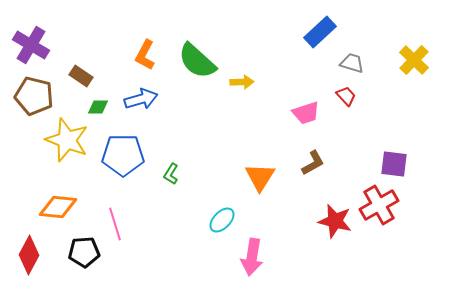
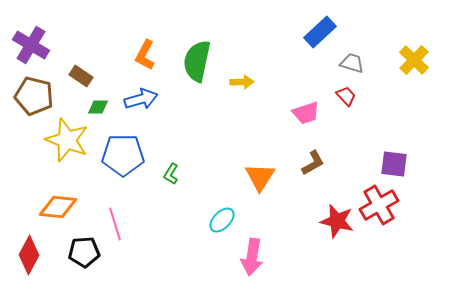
green semicircle: rotated 60 degrees clockwise
red star: moved 2 px right
